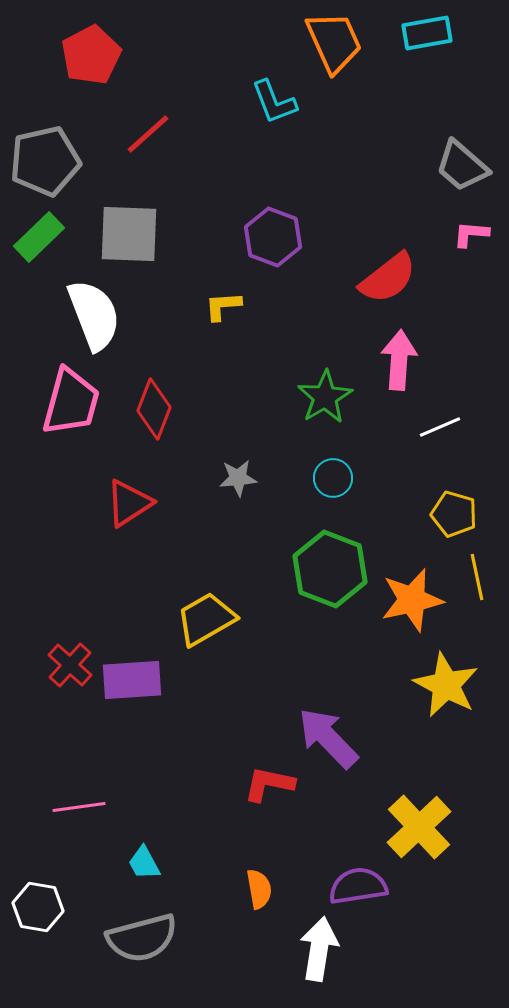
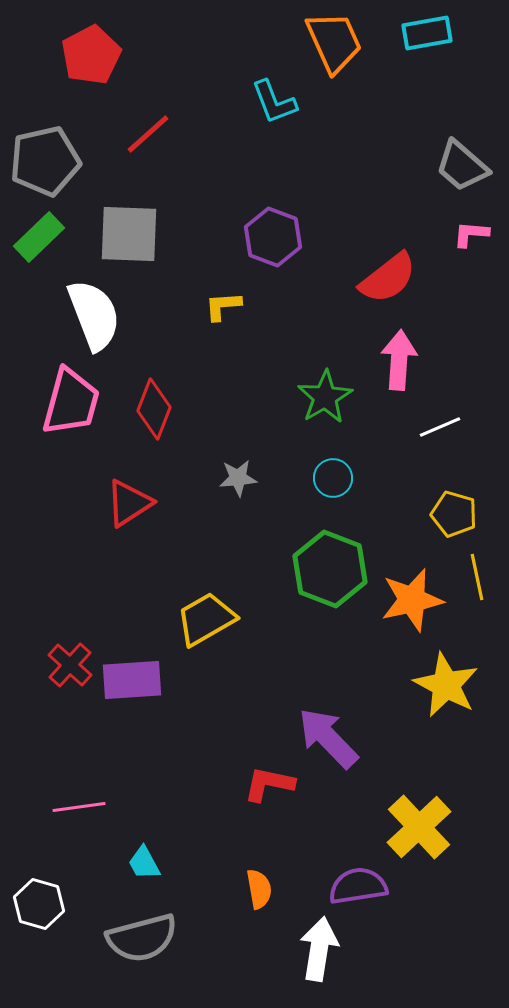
white hexagon: moved 1 px right, 3 px up; rotated 6 degrees clockwise
